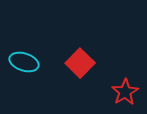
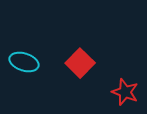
red star: rotated 20 degrees counterclockwise
